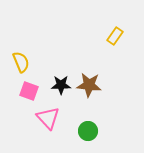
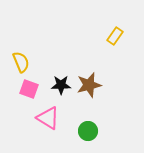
brown star: rotated 20 degrees counterclockwise
pink square: moved 2 px up
pink triangle: rotated 15 degrees counterclockwise
